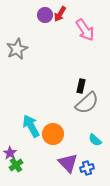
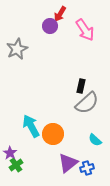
purple circle: moved 5 px right, 11 px down
purple triangle: rotated 35 degrees clockwise
